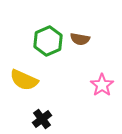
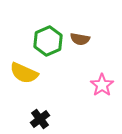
yellow semicircle: moved 7 px up
black cross: moved 2 px left
